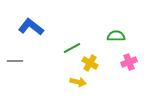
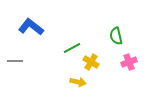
green semicircle: rotated 102 degrees counterclockwise
yellow cross: moved 1 px right, 1 px up
